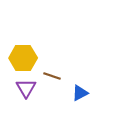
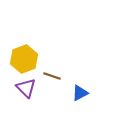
yellow hexagon: moved 1 px right, 1 px down; rotated 20 degrees counterclockwise
purple triangle: rotated 15 degrees counterclockwise
